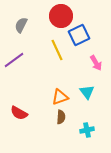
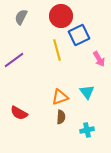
gray semicircle: moved 8 px up
yellow line: rotated 10 degrees clockwise
pink arrow: moved 3 px right, 4 px up
